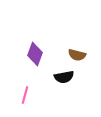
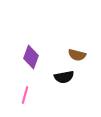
purple diamond: moved 4 px left, 3 px down
